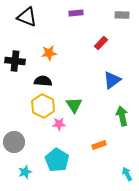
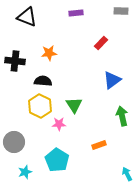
gray rectangle: moved 1 px left, 4 px up
yellow hexagon: moved 3 px left
